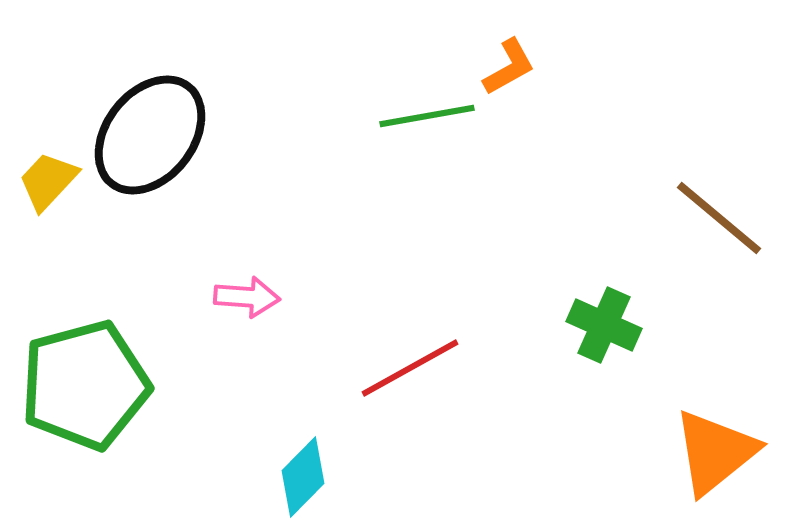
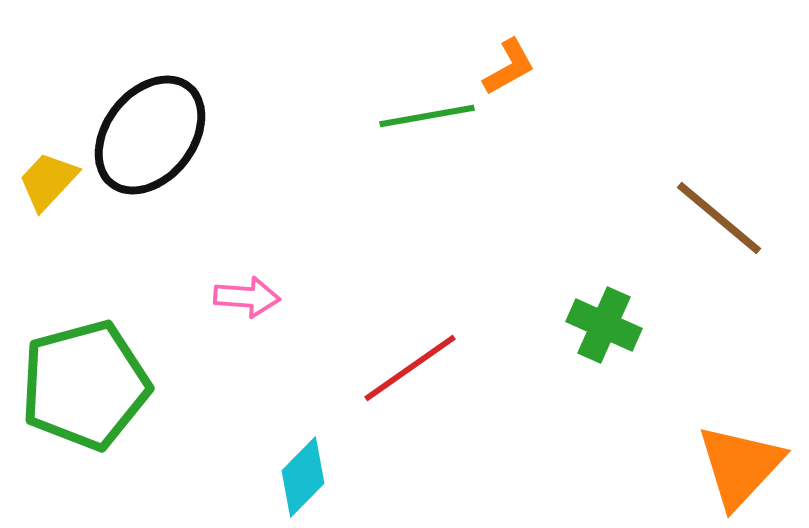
red line: rotated 6 degrees counterclockwise
orange triangle: moved 25 px right, 14 px down; rotated 8 degrees counterclockwise
